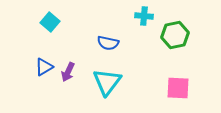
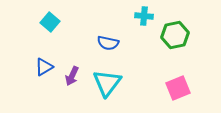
purple arrow: moved 4 px right, 4 px down
cyan triangle: moved 1 px down
pink square: rotated 25 degrees counterclockwise
